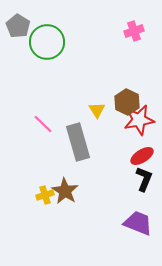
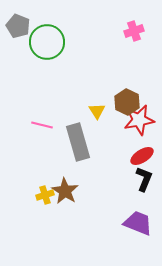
gray pentagon: rotated 10 degrees counterclockwise
yellow triangle: moved 1 px down
pink line: moved 1 px left, 1 px down; rotated 30 degrees counterclockwise
